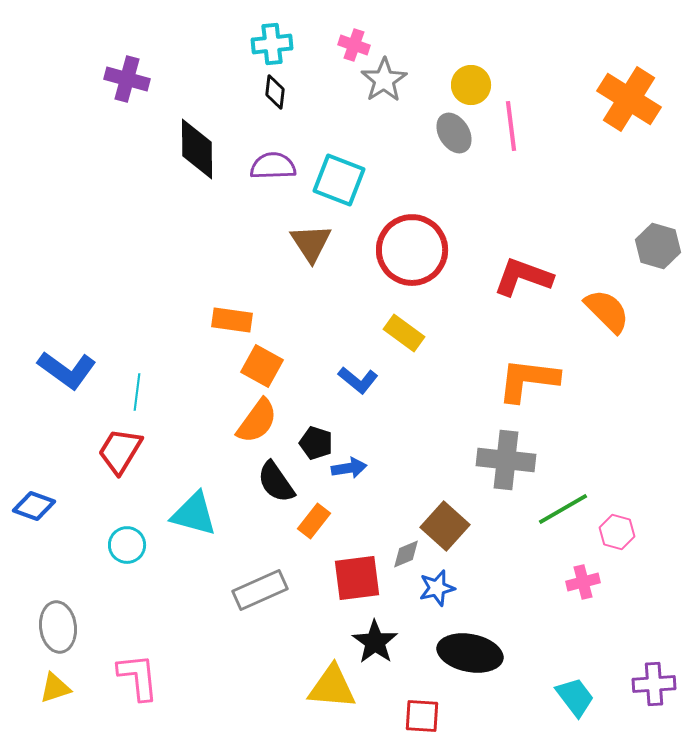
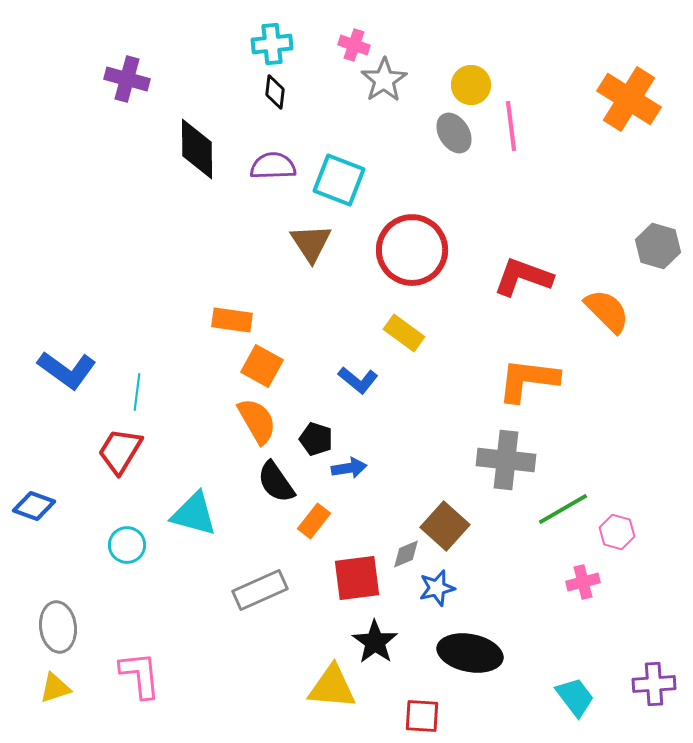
orange semicircle at (257, 421): rotated 66 degrees counterclockwise
black pentagon at (316, 443): moved 4 px up
pink L-shape at (138, 677): moved 2 px right, 2 px up
